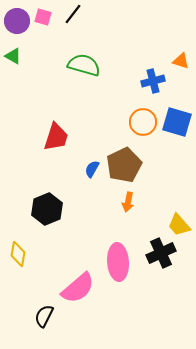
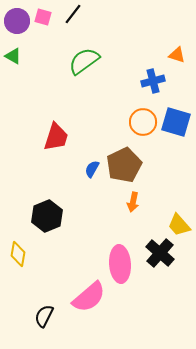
orange triangle: moved 4 px left, 6 px up
green semicircle: moved 4 px up; rotated 52 degrees counterclockwise
blue square: moved 1 px left
orange arrow: moved 5 px right
black hexagon: moved 7 px down
black cross: moved 1 px left; rotated 24 degrees counterclockwise
pink ellipse: moved 2 px right, 2 px down
pink semicircle: moved 11 px right, 9 px down
